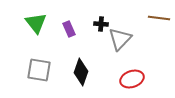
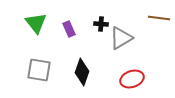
gray triangle: moved 1 px right, 1 px up; rotated 15 degrees clockwise
black diamond: moved 1 px right
